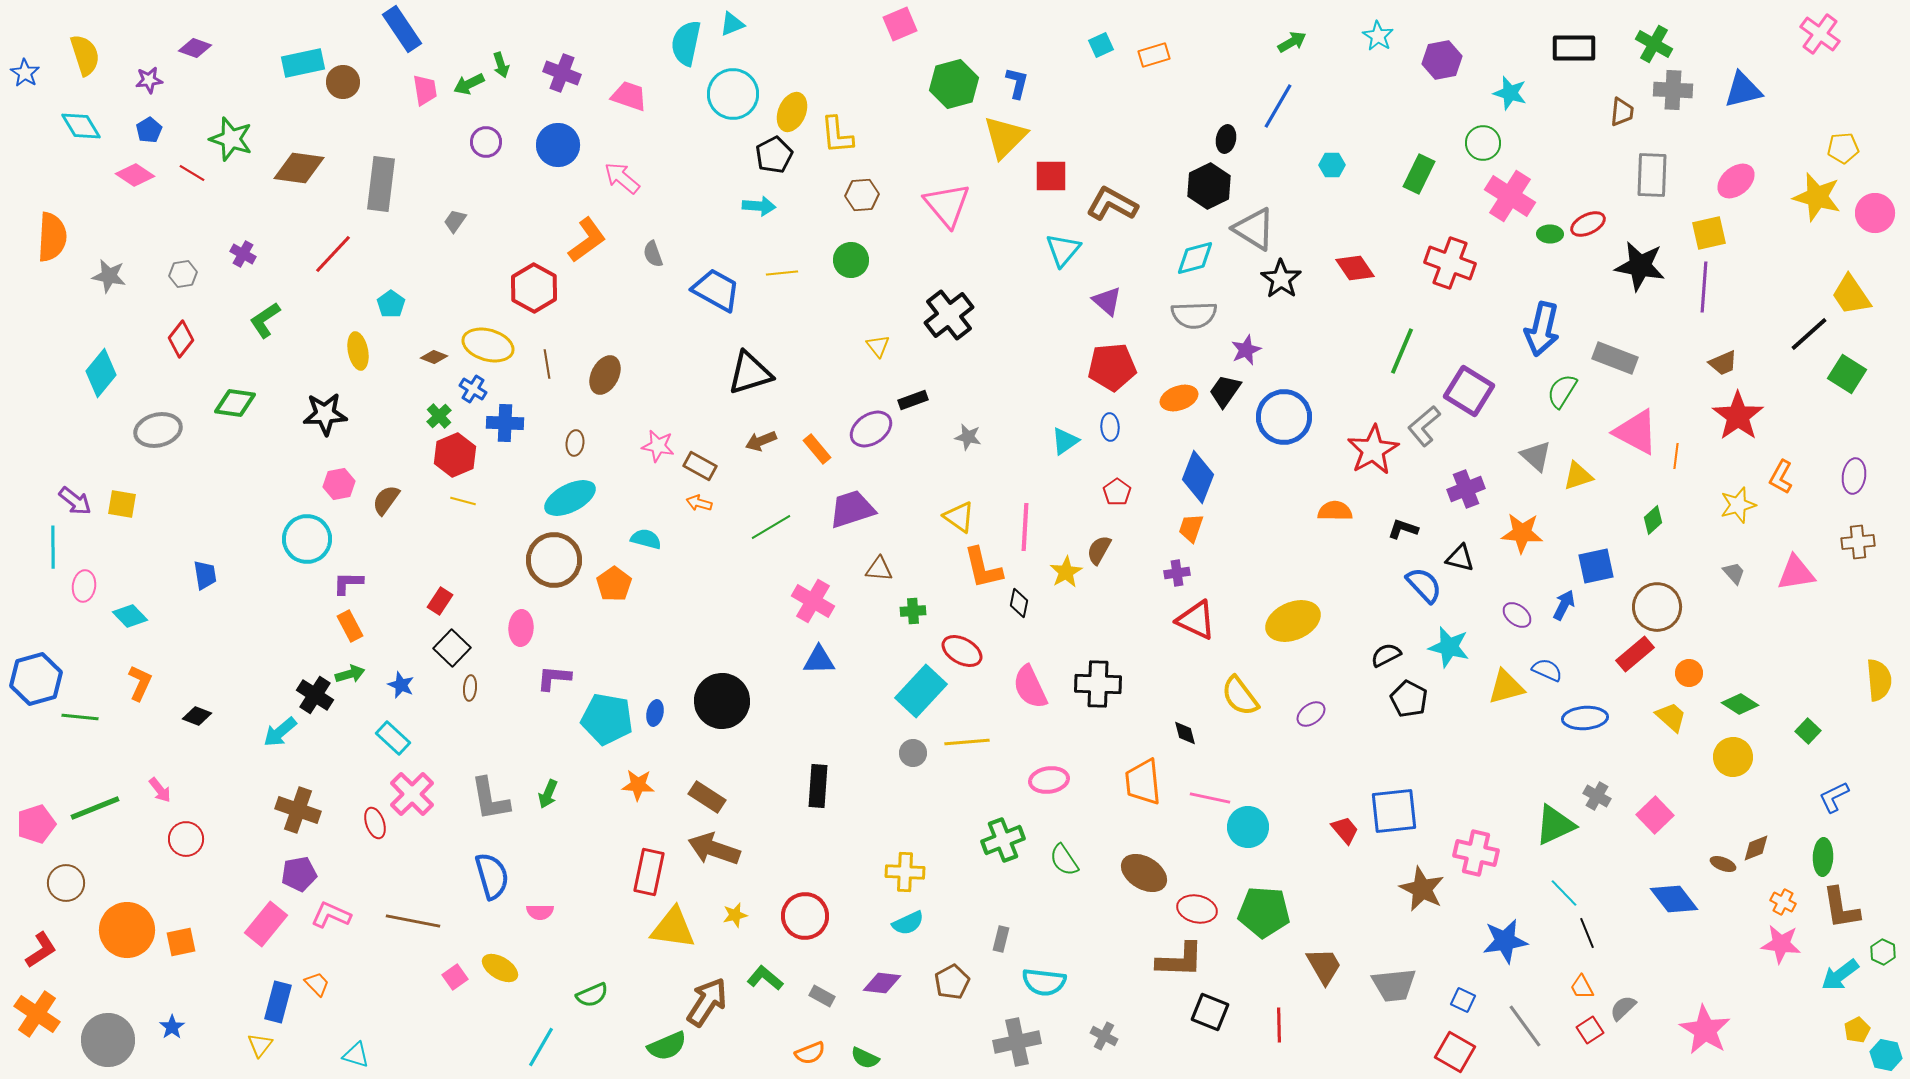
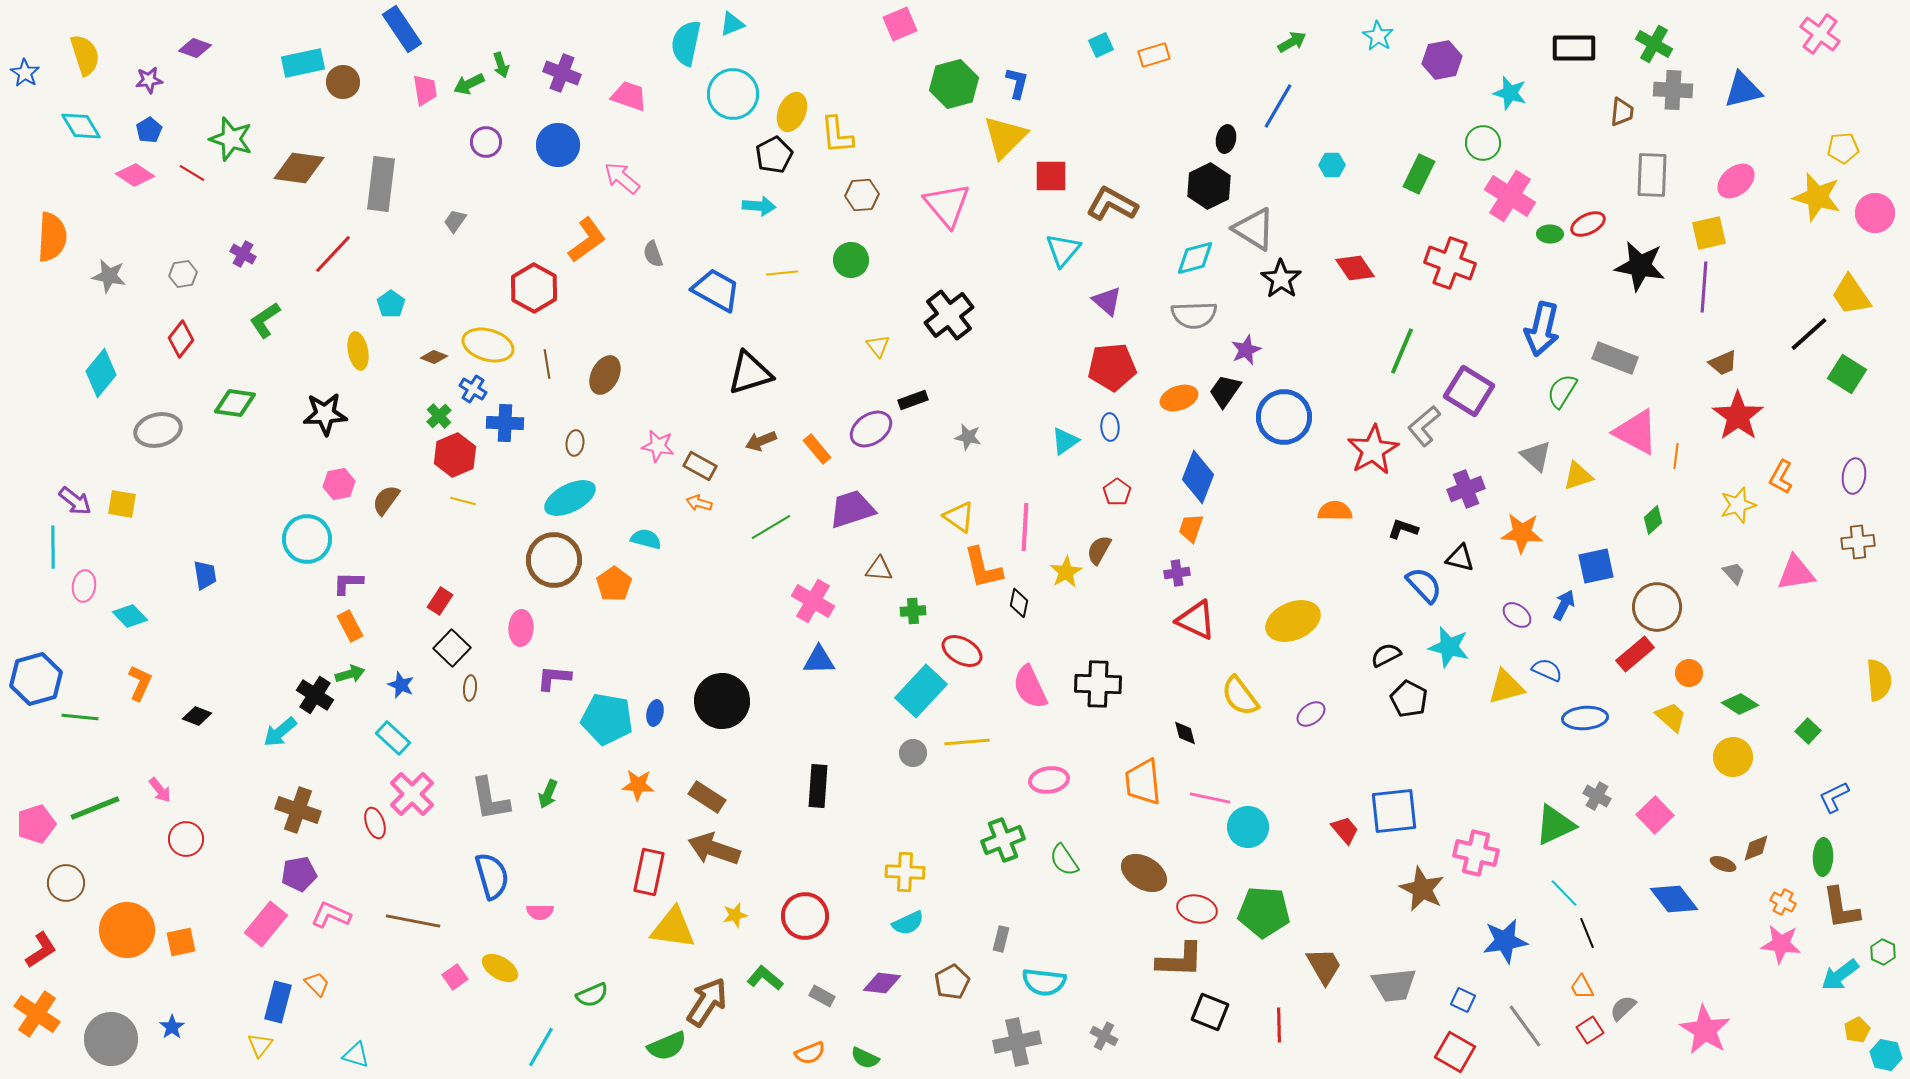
gray circle at (108, 1040): moved 3 px right, 1 px up
